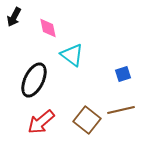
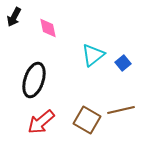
cyan triangle: moved 21 px right; rotated 45 degrees clockwise
blue square: moved 11 px up; rotated 21 degrees counterclockwise
black ellipse: rotated 8 degrees counterclockwise
brown square: rotated 8 degrees counterclockwise
